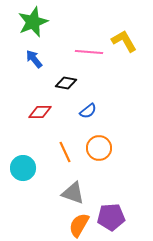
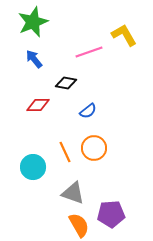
yellow L-shape: moved 6 px up
pink line: rotated 24 degrees counterclockwise
red diamond: moved 2 px left, 7 px up
orange circle: moved 5 px left
cyan circle: moved 10 px right, 1 px up
purple pentagon: moved 3 px up
orange semicircle: rotated 120 degrees clockwise
